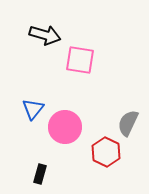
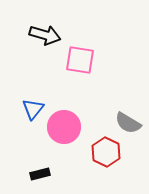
gray semicircle: rotated 84 degrees counterclockwise
pink circle: moved 1 px left
black rectangle: rotated 60 degrees clockwise
